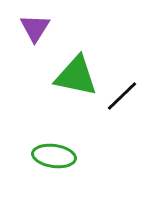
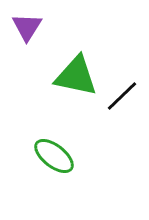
purple triangle: moved 8 px left, 1 px up
green ellipse: rotated 30 degrees clockwise
